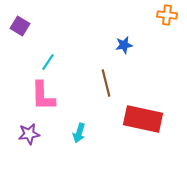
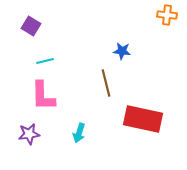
purple square: moved 11 px right
blue star: moved 2 px left, 6 px down; rotated 18 degrees clockwise
cyan line: moved 3 px left, 1 px up; rotated 42 degrees clockwise
